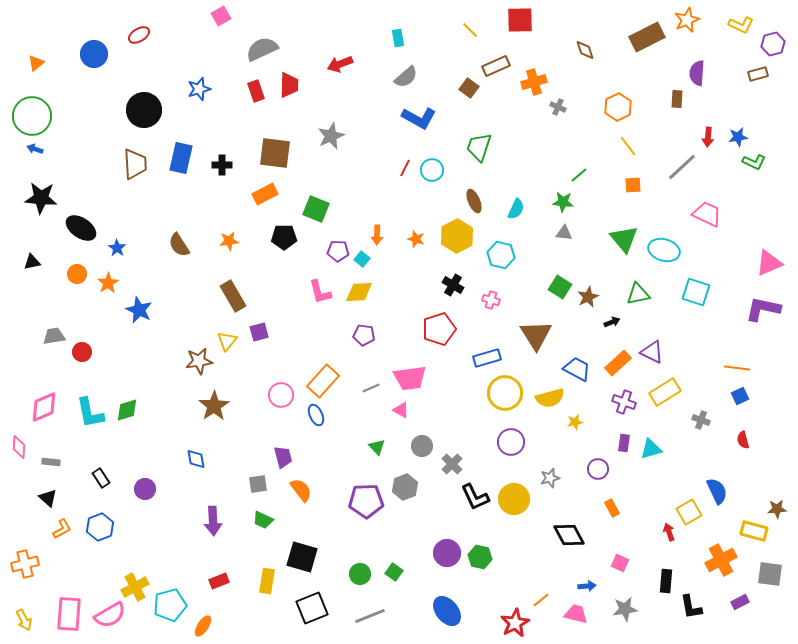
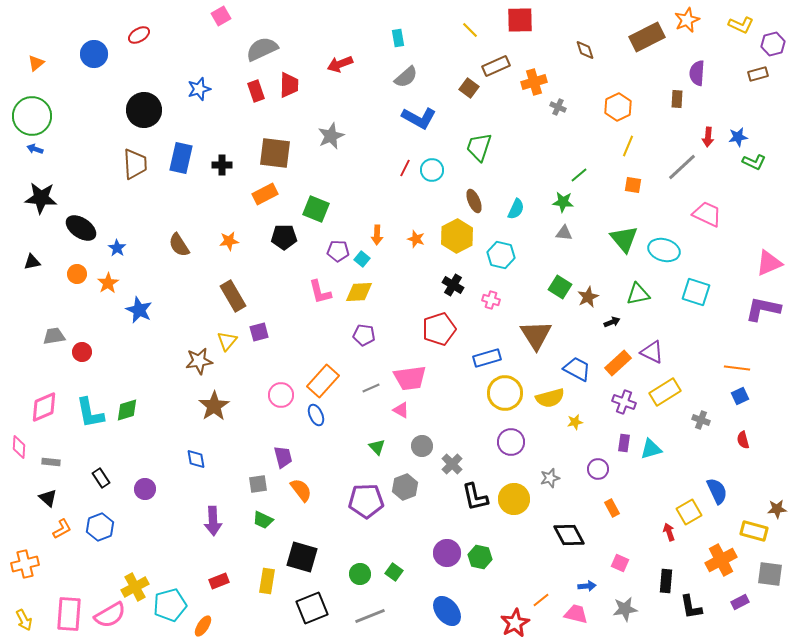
yellow line at (628, 146): rotated 60 degrees clockwise
orange square at (633, 185): rotated 12 degrees clockwise
black L-shape at (475, 497): rotated 12 degrees clockwise
